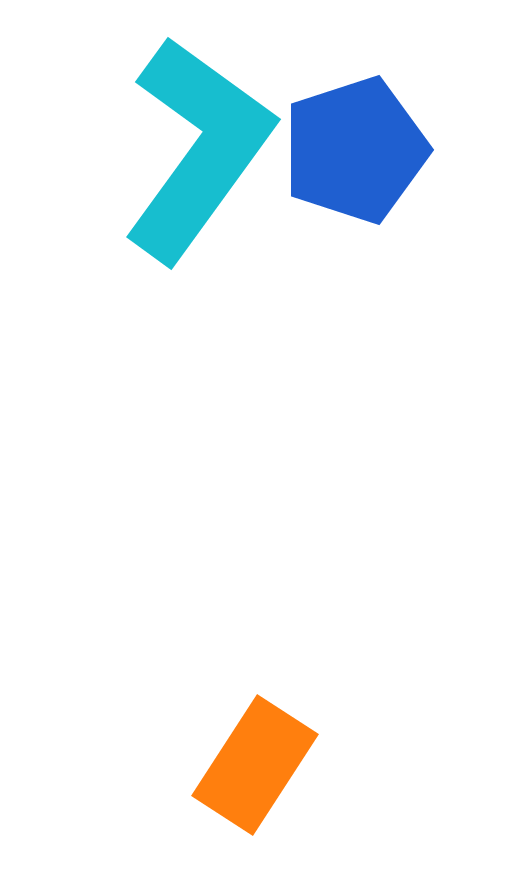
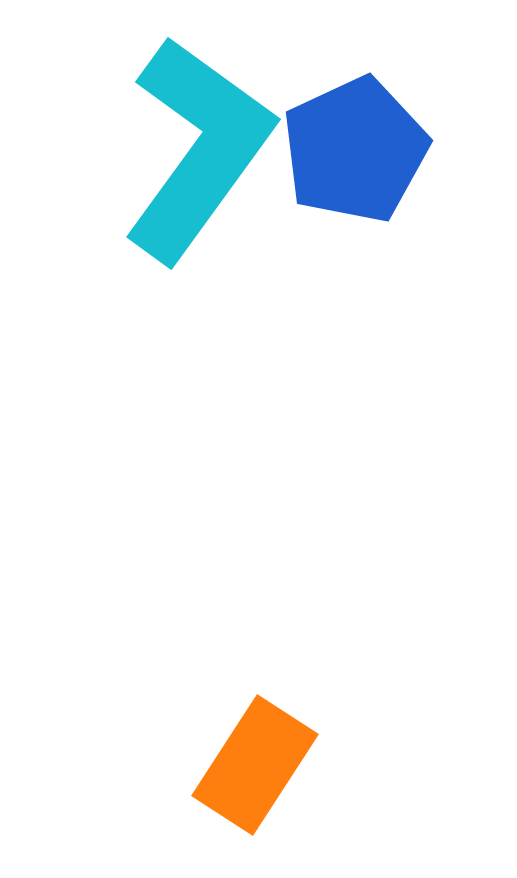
blue pentagon: rotated 7 degrees counterclockwise
